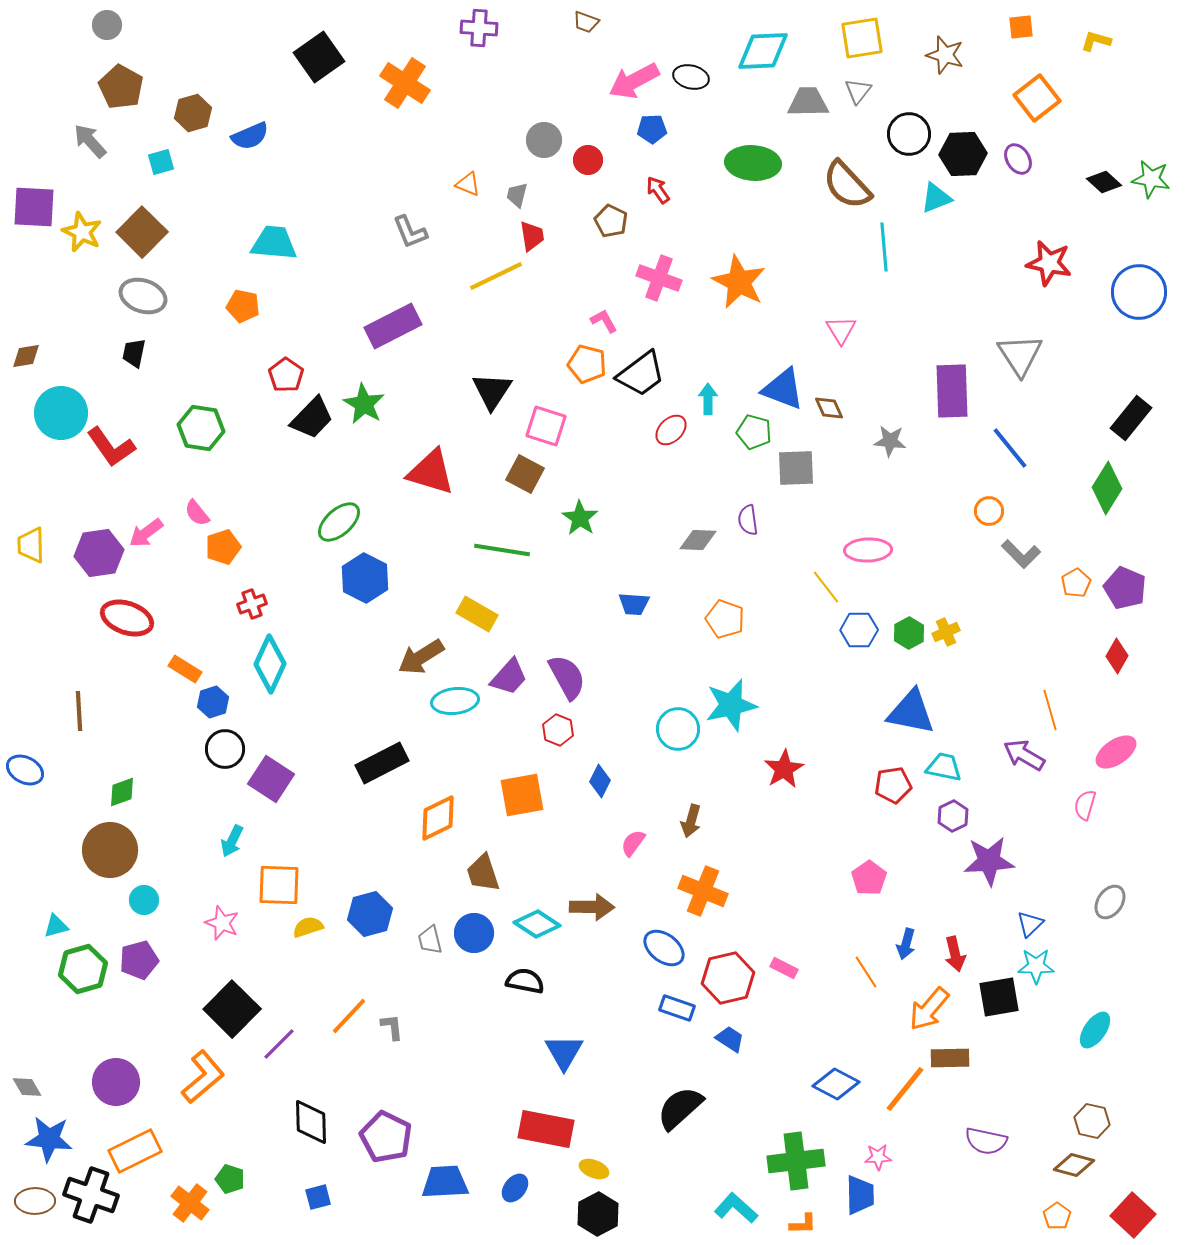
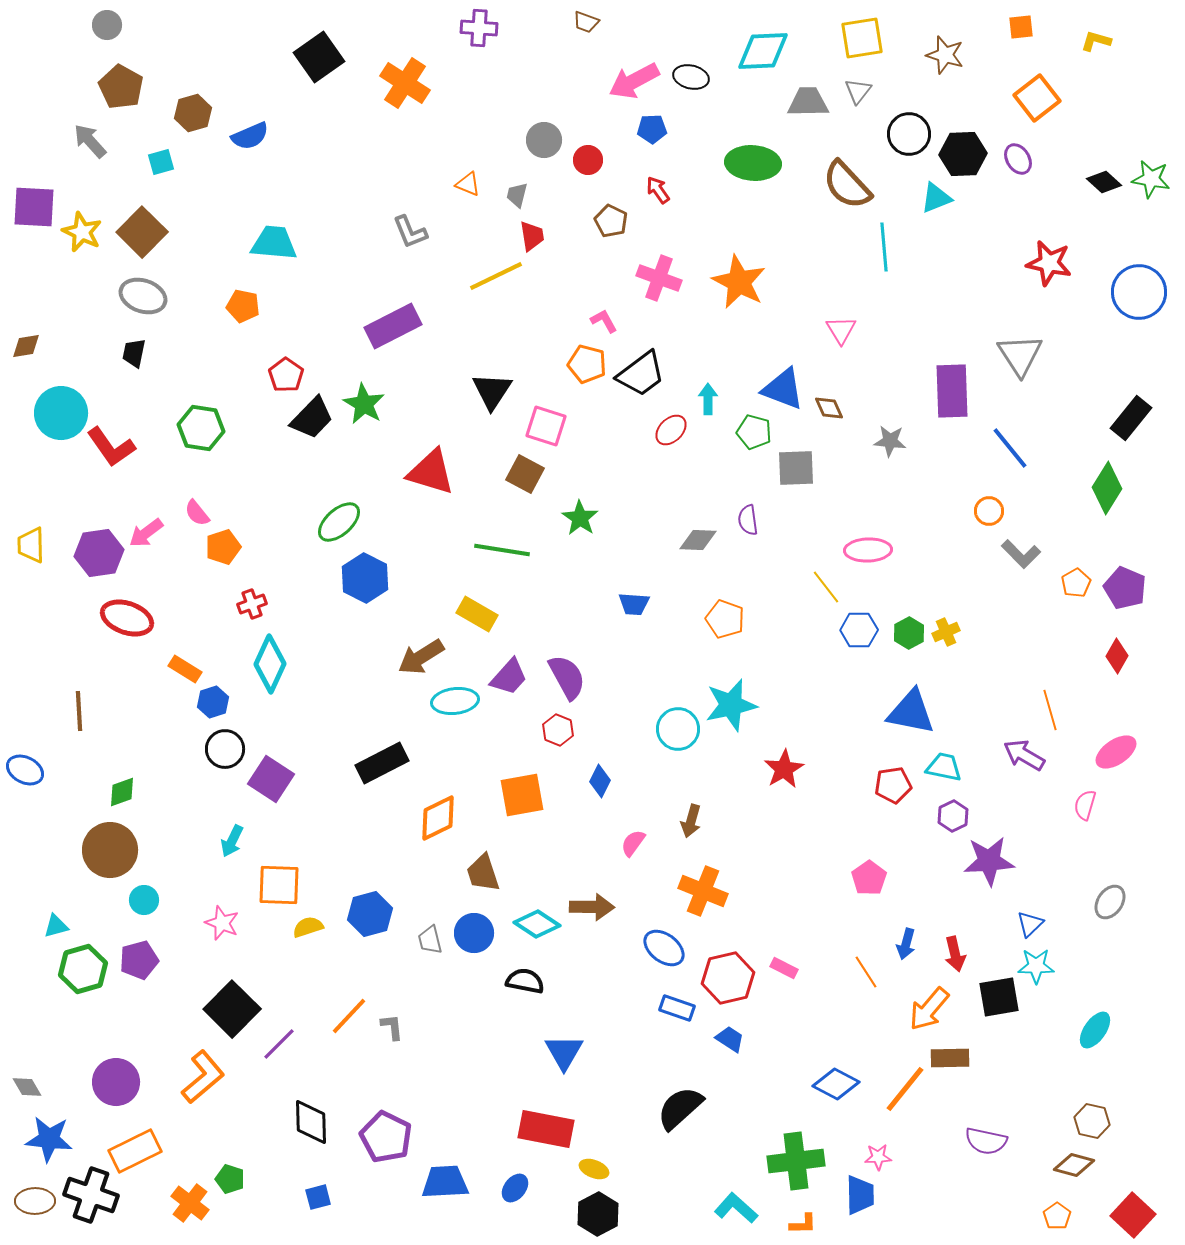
brown diamond at (26, 356): moved 10 px up
